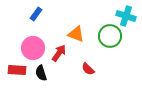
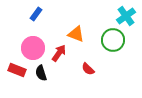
cyan cross: rotated 36 degrees clockwise
green circle: moved 3 px right, 4 px down
red rectangle: rotated 18 degrees clockwise
